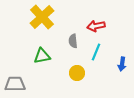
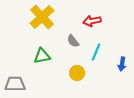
red arrow: moved 4 px left, 5 px up
gray semicircle: rotated 32 degrees counterclockwise
